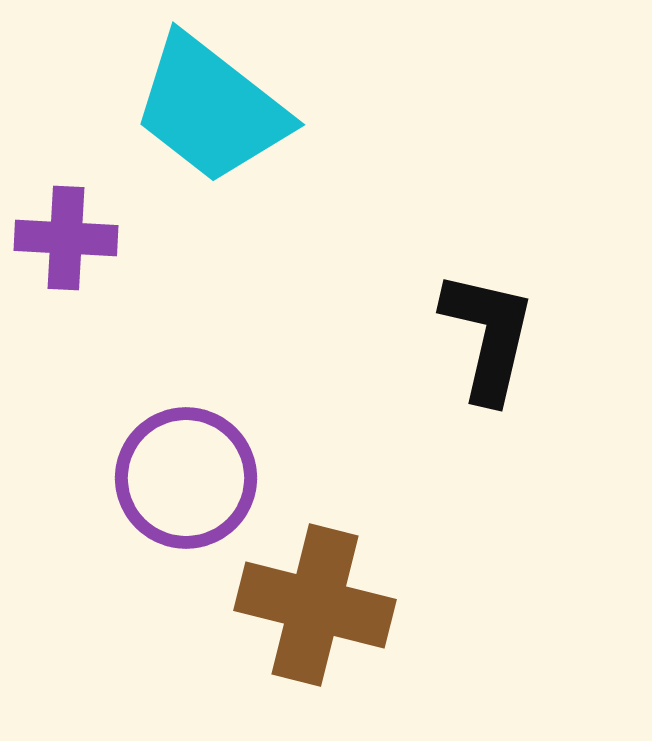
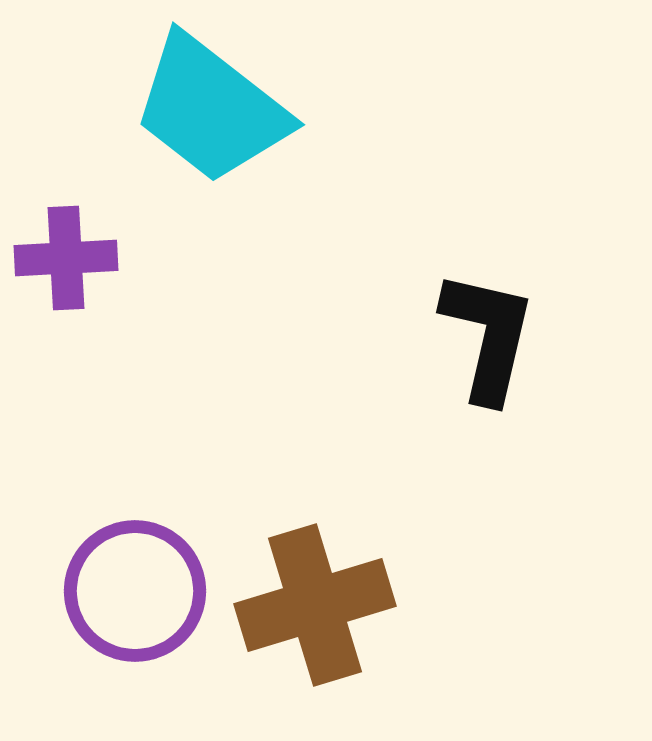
purple cross: moved 20 px down; rotated 6 degrees counterclockwise
purple circle: moved 51 px left, 113 px down
brown cross: rotated 31 degrees counterclockwise
